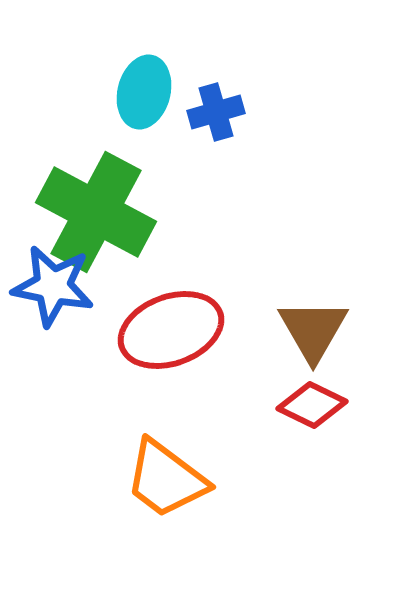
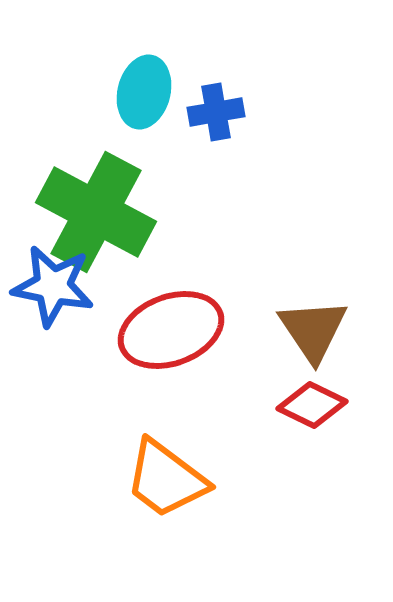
blue cross: rotated 6 degrees clockwise
brown triangle: rotated 4 degrees counterclockwise
